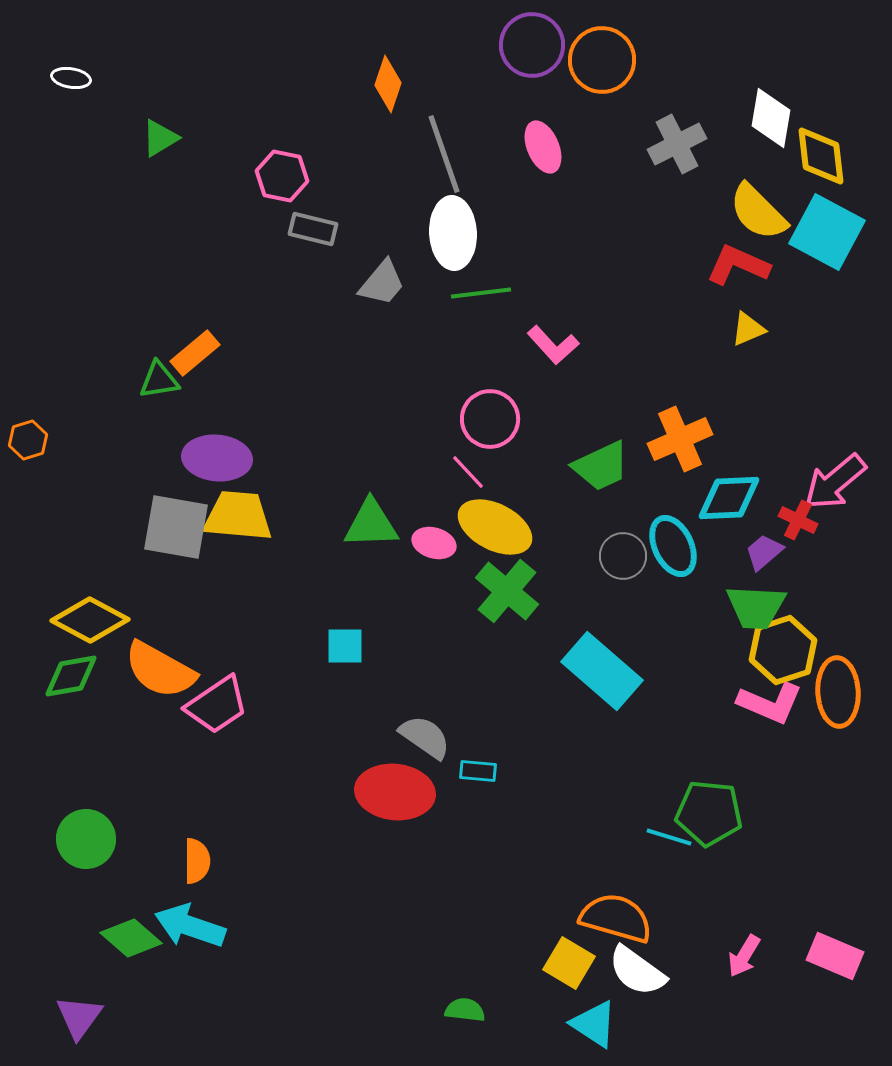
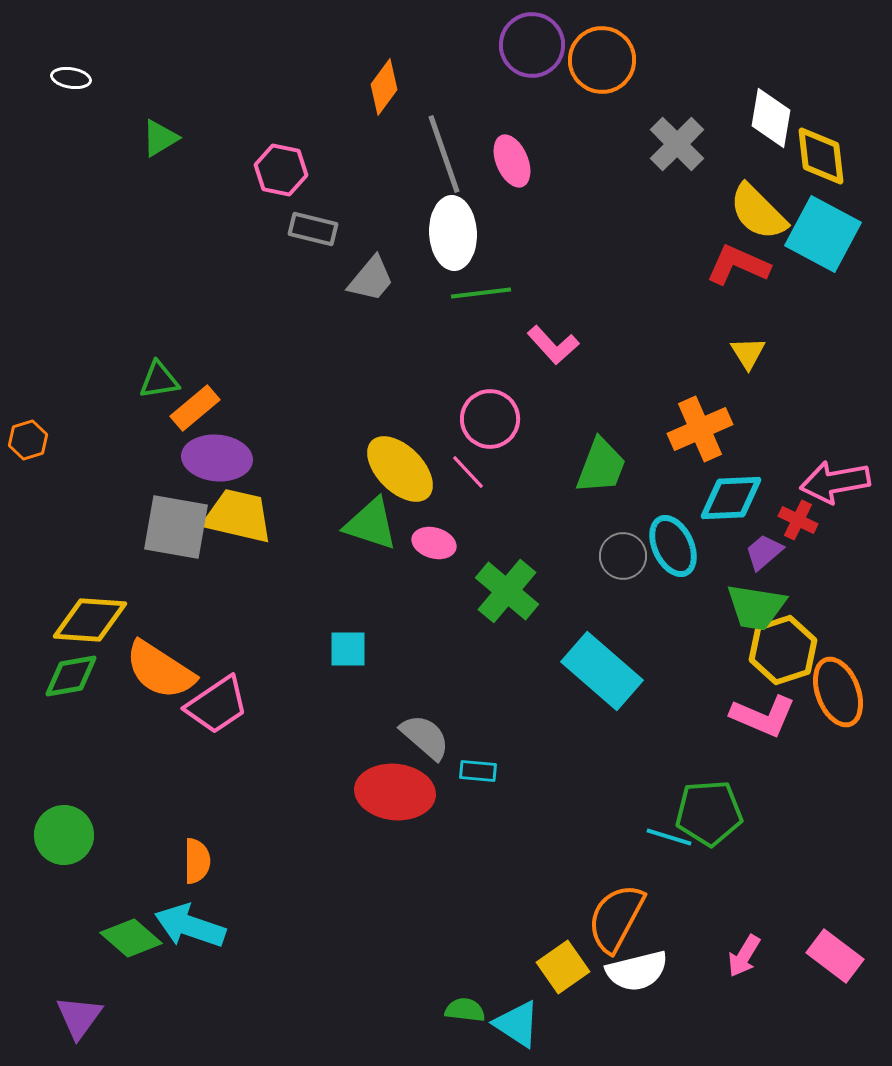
orange diamond at (388, 84): moved 4 px left, 3 px down; rotated 18 degrees clockwise
gray cross at (677, 144): rotated 18 degrees counterclockwise
pink ellipse at (543, 147): moved 31 px left, 14 px down
pink hexagon at (282, 176): moved 1 px left, 6 px up
cyan square at (827, 232): moved 4 px left, 2 px down
gray trapezoid at (382, 283): moved 11 px left, 4 px up
yellow triangle at (748, 329): moved 24 px down; rotated 39 degrees counterclockwise
orange rectangle at (195, 353): moved 55 px down
orange cross at (680, 439): moved 20 px right, 10 px up
green trapezoid at (601, 466): rotated 44 degrees counterclockwise
pink arrow at (835, 482): rotated 30 degrees clockwise
cyan diamond at (729, 498): moved 2 px right
yellow trapezoid at (238, 516): rotated 8 degrees clockwise
green triangle at (371, 524): rotated 20 degrees clockwise
yellow ellipse at (495, 527): moved 95 px left, 58 px up; rotated 18 degrees clockwise
green trapezoid at (756, 607): rotated 6 degrees clockwise
yellow diamond at (90, 620): rotated 24 degrees counterclockwise
cyan square at (345, 646): moved 3 px right, 3 px down
orange semicircle at (160, 670): rotated 4 degrees clockwise
orange ellipse at (838, 692): rotated 18 degrees counterclockwise
pink L-shape at (770, 703): moved 7 px left, 13 px down
gray semicircle at (425, 737): rotated 6 degrees clockwise
green pentagon at (709, 813): rotated 10 degrees counterclockwise
green circle at (86, 839): moved 22 px left, 4 px up
orange semicircle at (616, 918): rotated 78 degrees counterclockwise
pink rectangle at (835, 956): rotated 14 degrees clockwise
yellow square at (569, 963): moved 6 px left, 4 px down; rotated 24 degrees clockwise
white semicircle at (637, 971): rotated 50 degrees counterclockwise
cyan triangle at (594, 1024): moved 77 px left
